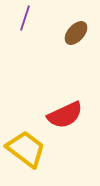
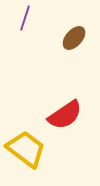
brown ellipse: moved 2 px left, 5 px down
red semicircle: rotated 9 degrees counterclockwise
